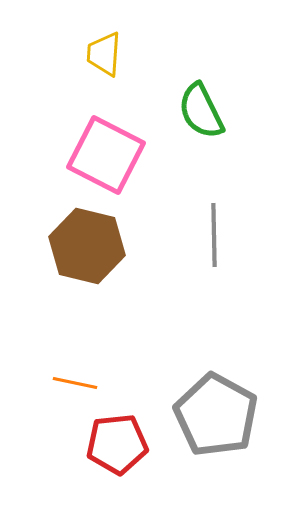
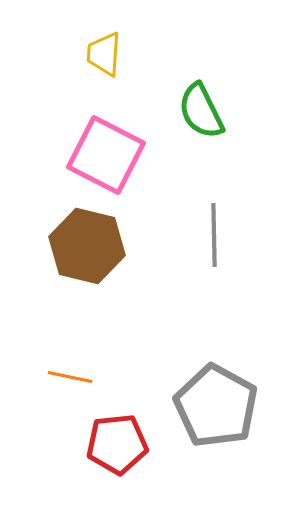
orange line: moved 5 px left, 6 px up
gray pentagon: moved 9 px up
